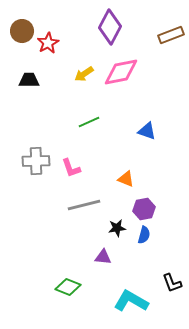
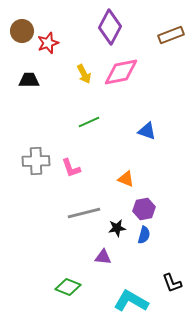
red star: rotated 10 degrees clockwise
yellow arrow: rotated 84 degrees counterclockwise
gray line: moved 8 px down
